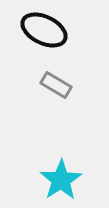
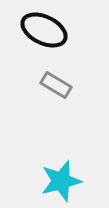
cyan star: moved 1 px down; rotated 18 degrees clockwise
